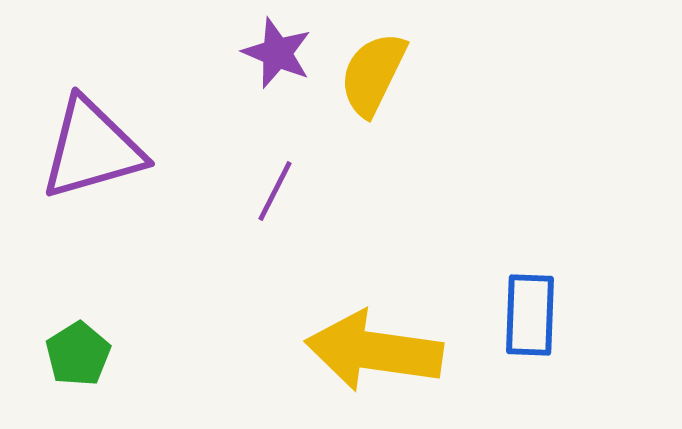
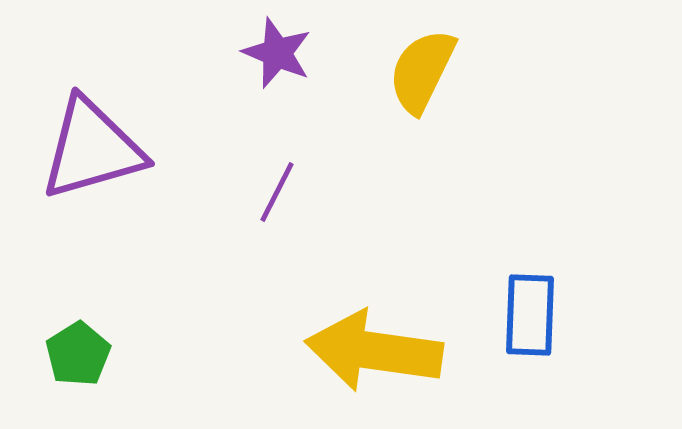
yellow semicircle: moved 49 px right, 3 px up
purple line: moved 2 px right, 1 px down
